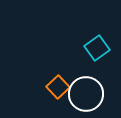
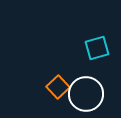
cyan square: rotated 20 degrees clockwise
